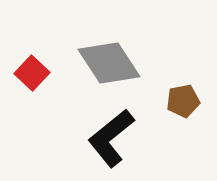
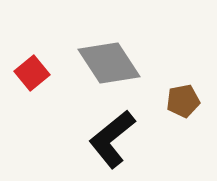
red square: rotated 8 degrees clockwise
black L-shape: moved 1 px right, 1 px down
